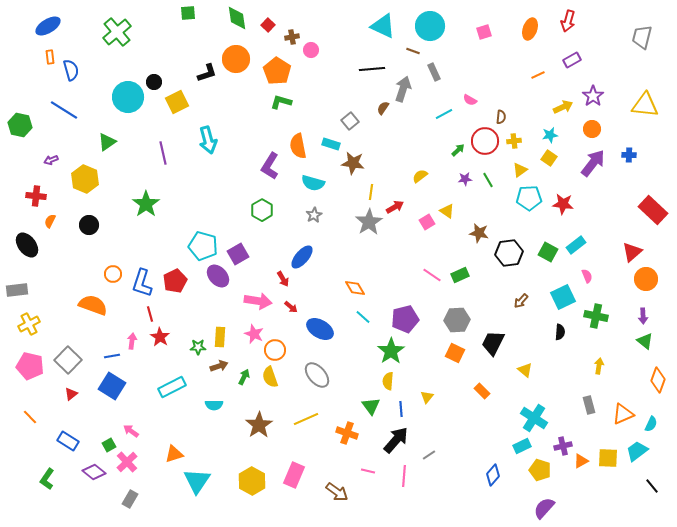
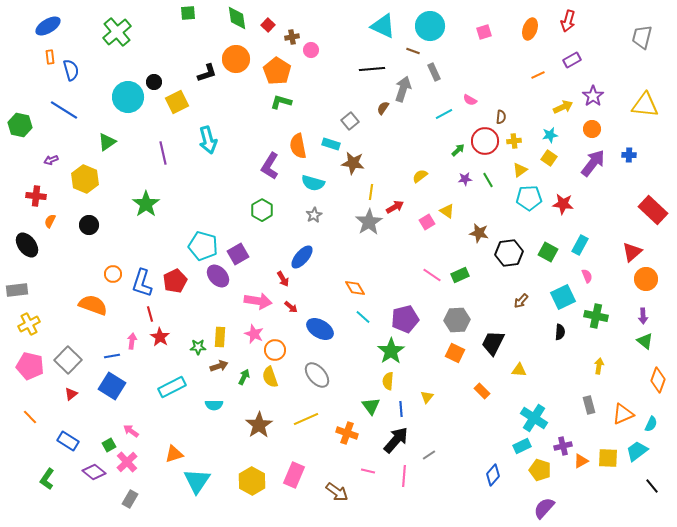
cyan rectangle at (576, 245): moved 4 px right; rotated 24 degrees counterclockwise
yellow triangle at (525, 370): moved 6 px left; rotated 35 degrees counterclockwise
